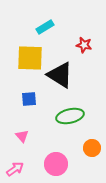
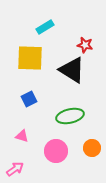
red star: moved 1 px right
black triangle: moved 12 px right, 5 px up
blue square: rotated 21 degrees counterclockwise
pink triangle: rotated 32 degrees counterclockwise
pink circle: moved 13 px up
